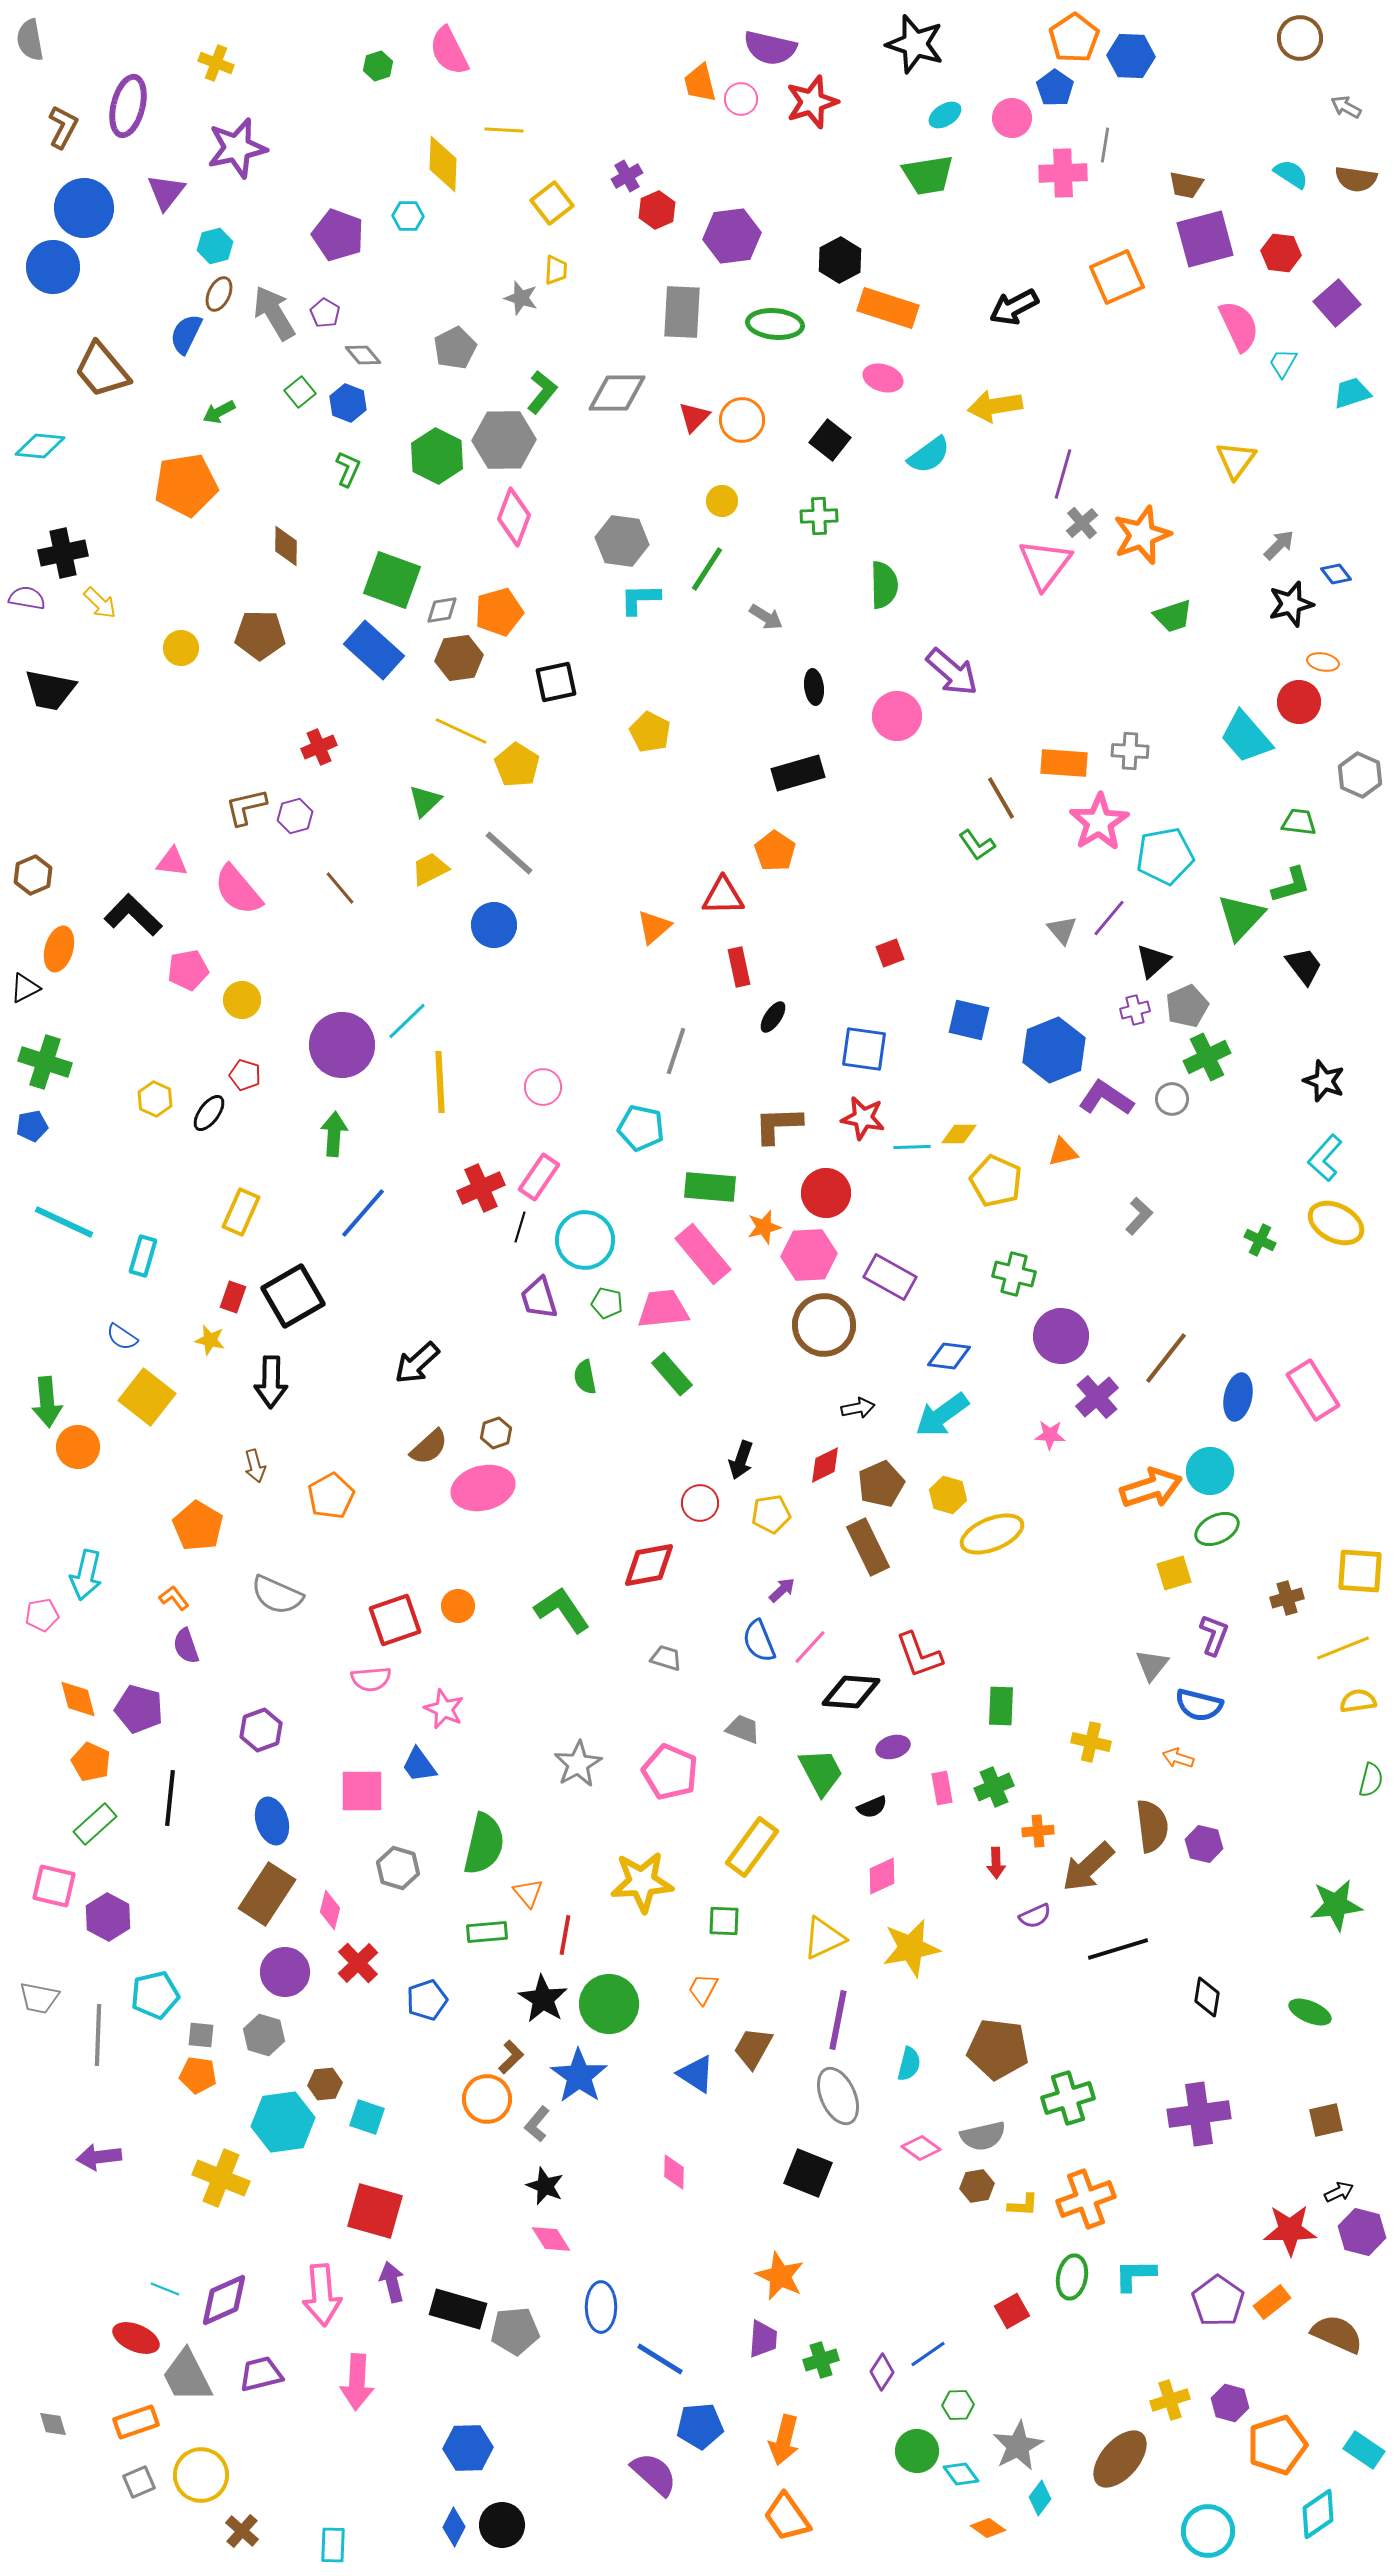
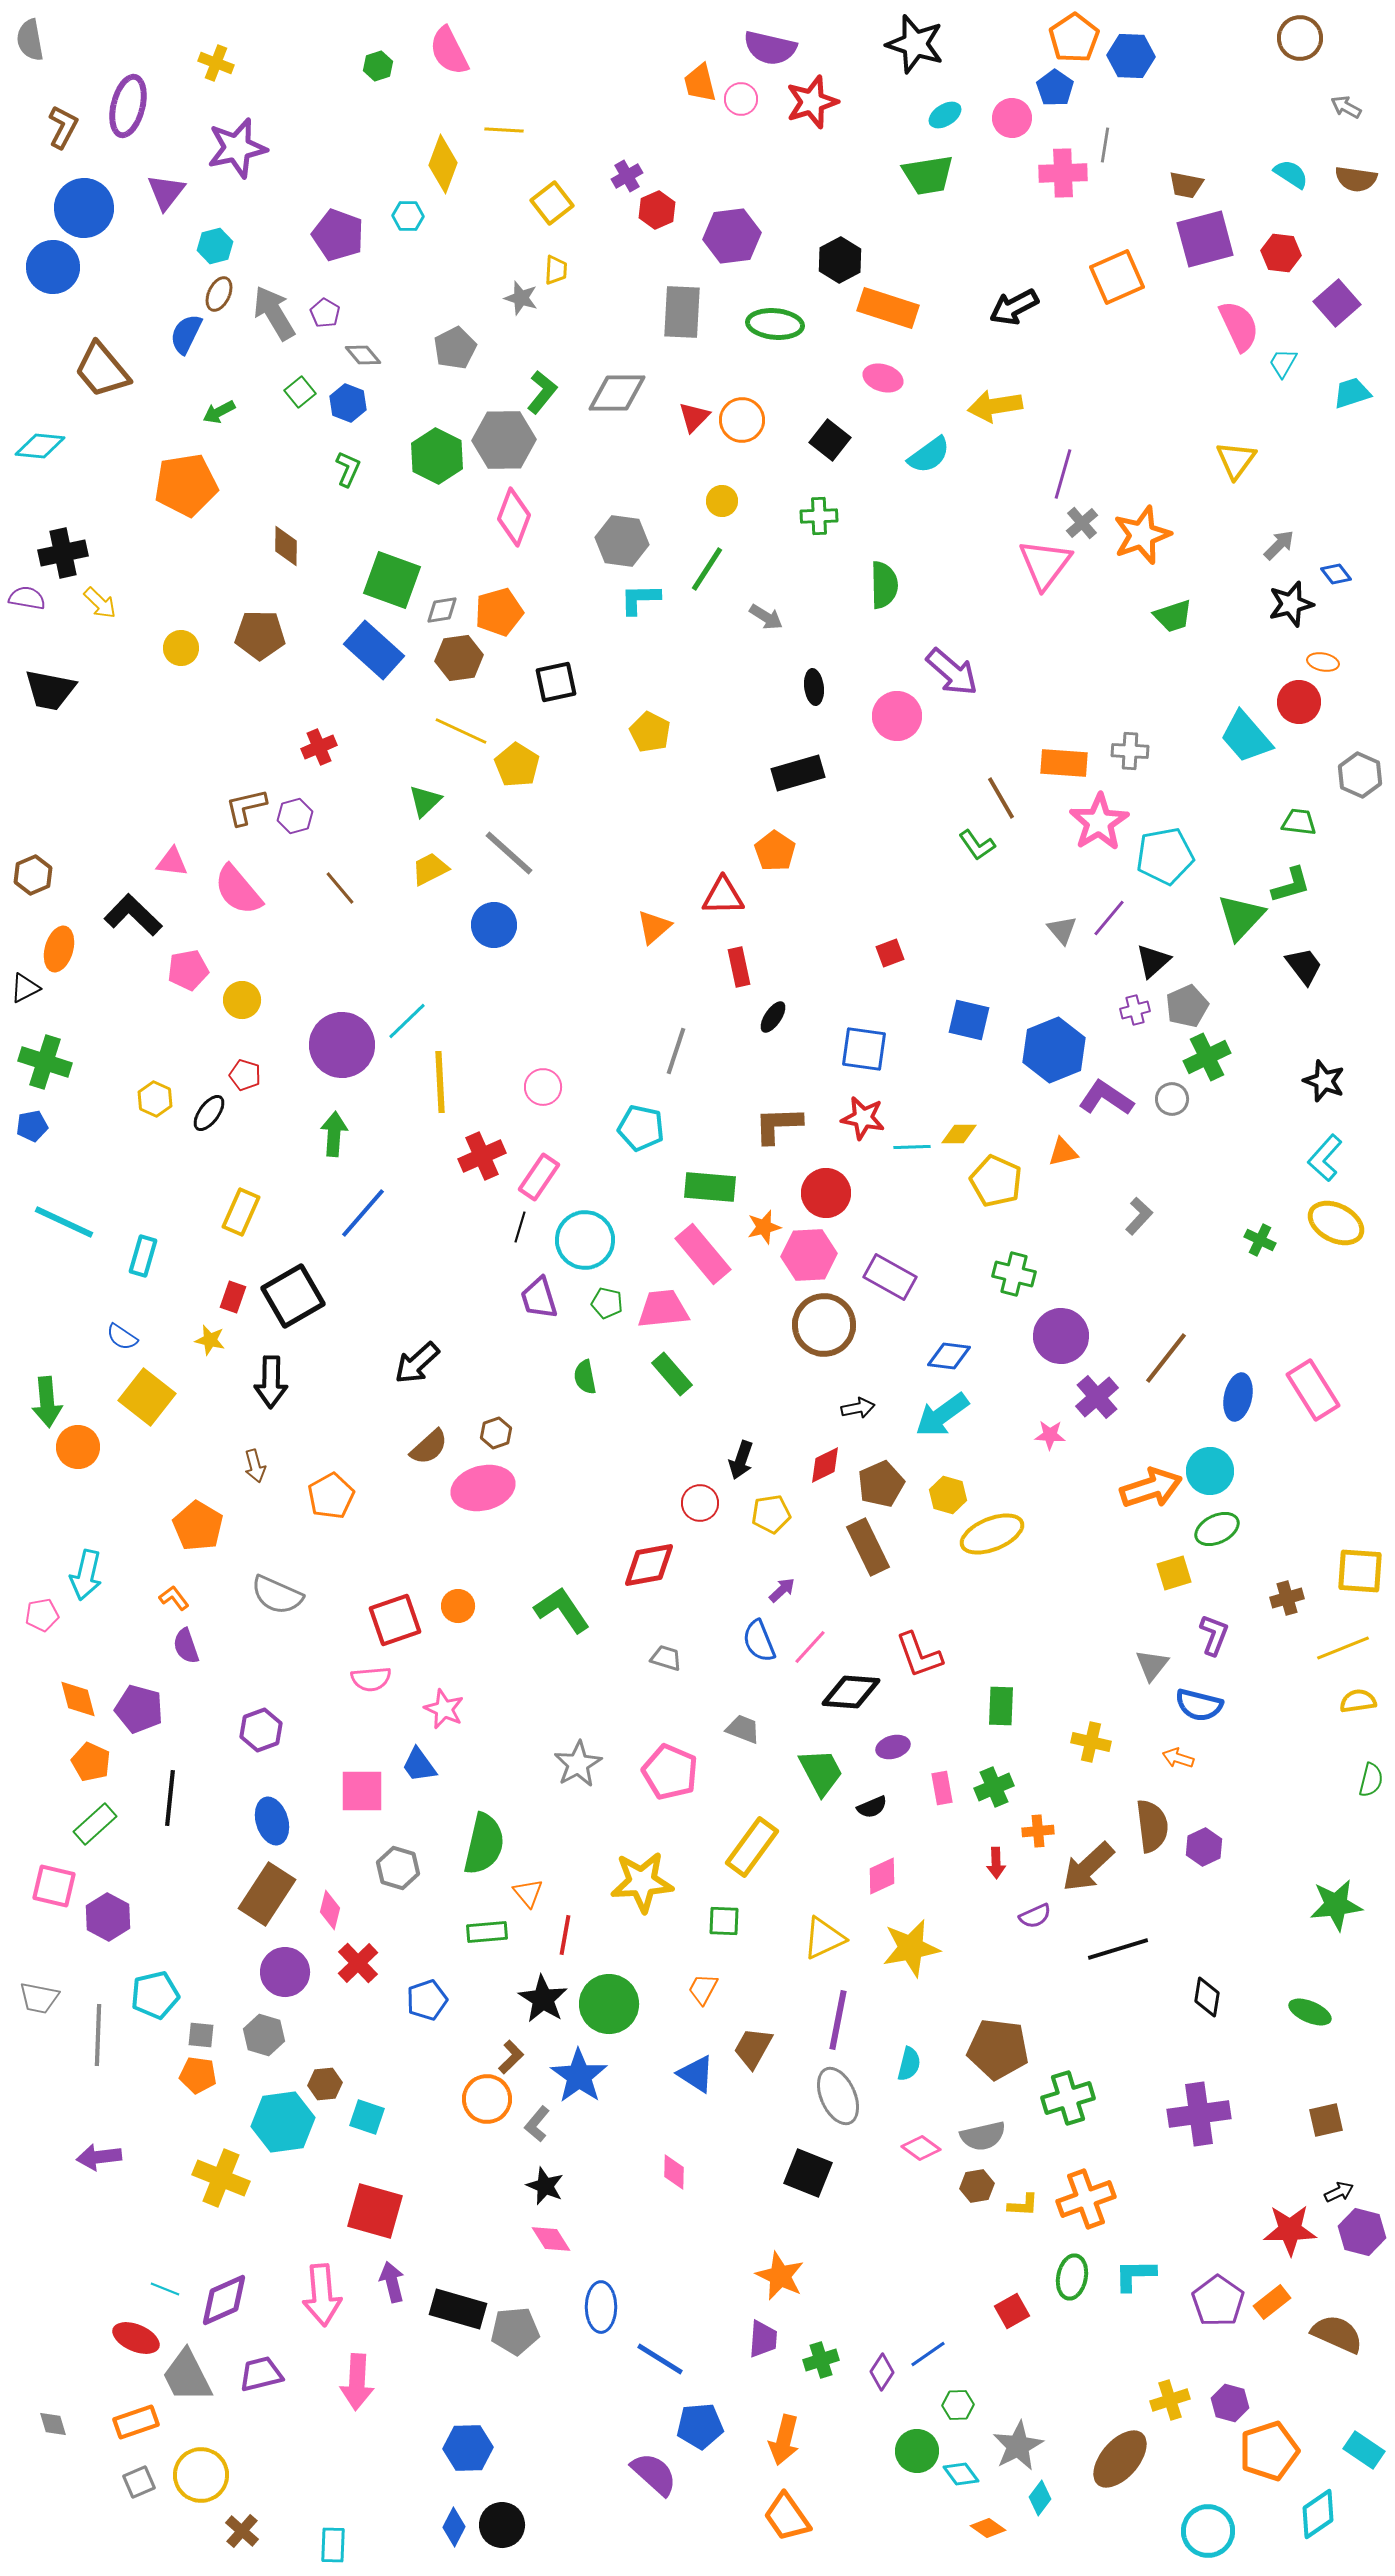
yellow diamond at (443, 164): rotated 18 degrees clockwise
red cross at (481, 1188): moved 1 px right, 32 px up
purple hexagon at (1204, 1844): moved 3 px down; rotated 21 degrees clockwise
orange pentagon at (1277, 2445): moved 8 px left, 6 px down
